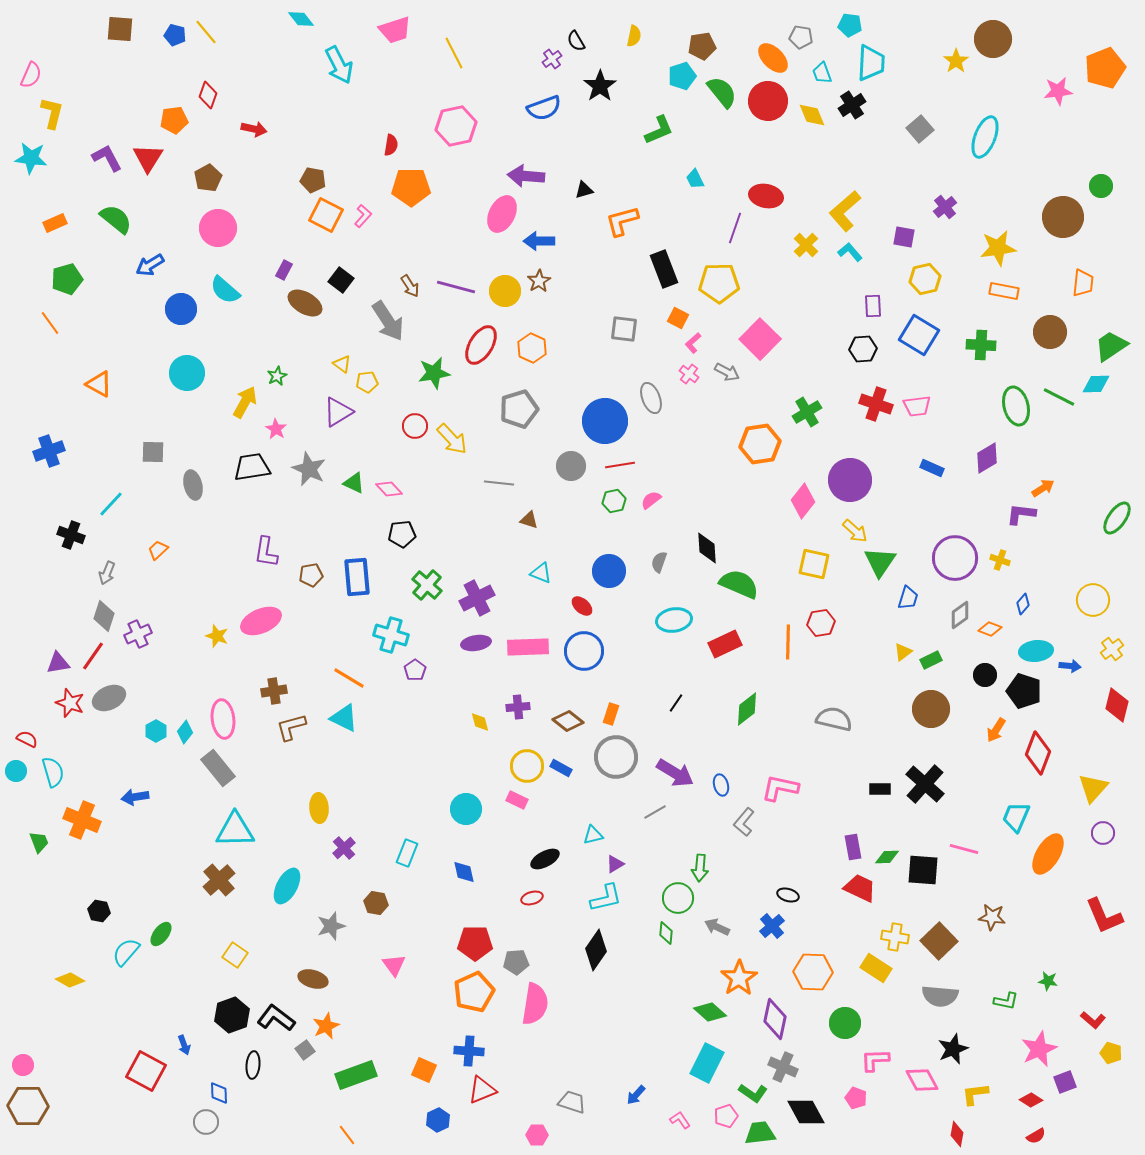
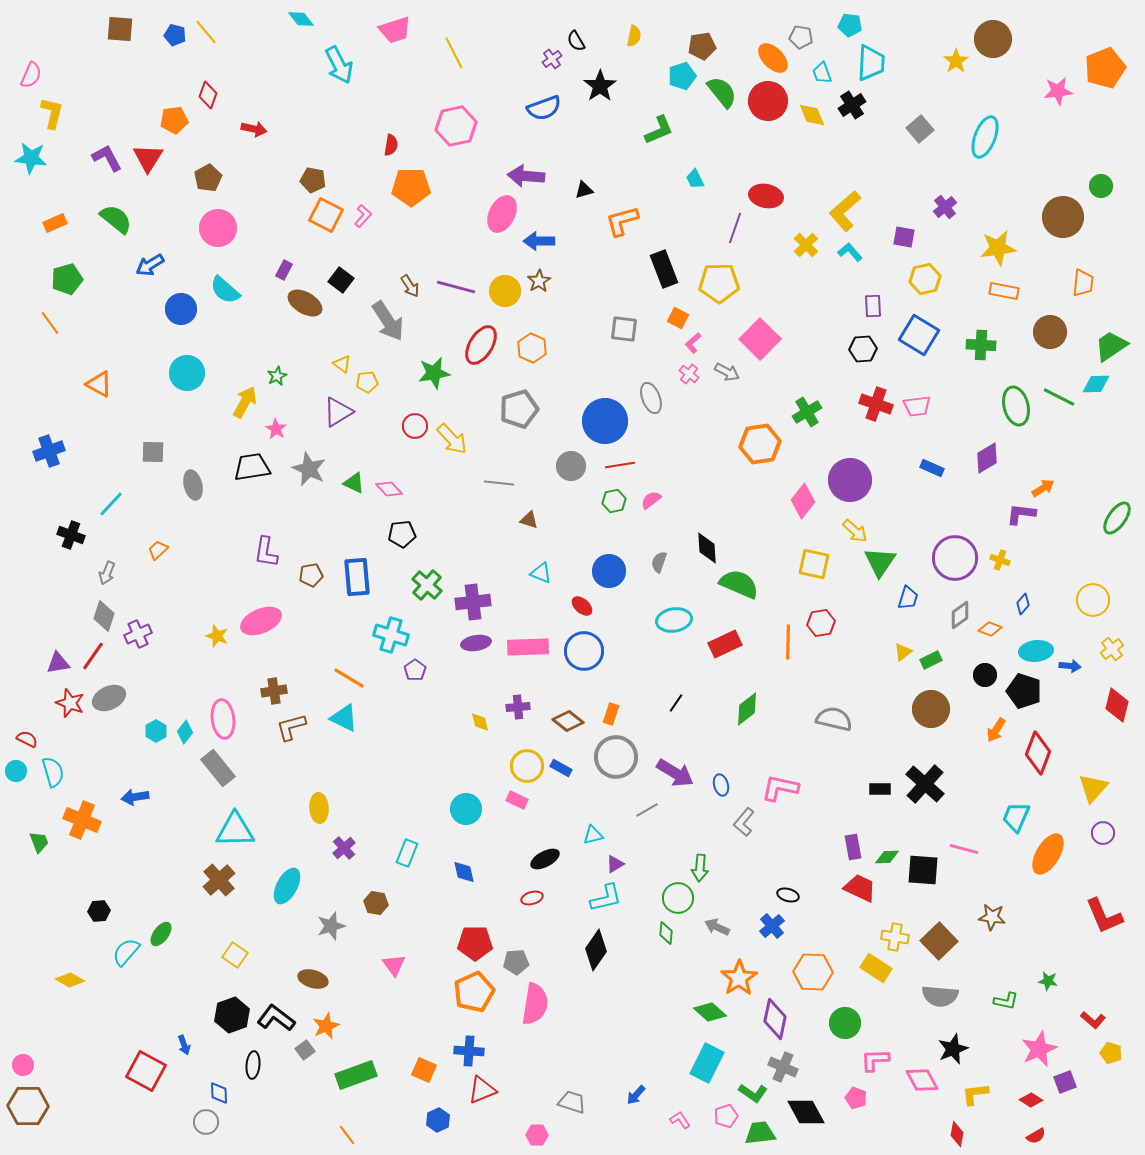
purple cross at (477, 598): moved 4 px left, 4 px down; rotated 20 degrees clockwise
gray line at (655, 812): moved 8 px left, 2 px up
black hexagon at (99, 911): rotated 15 degrees counterclockwise
